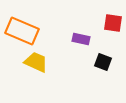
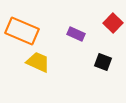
red square: rotated 36 degrees clockwise
purple rectangle: moved 5 px left, 5 px up; rotated 12 degrees clockwise
yellow trapezoid: moved 2 px right
